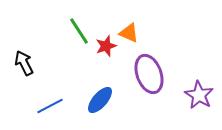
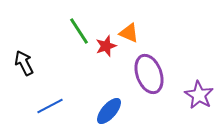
blue ellipse: moved 9 px right, 11 px down
